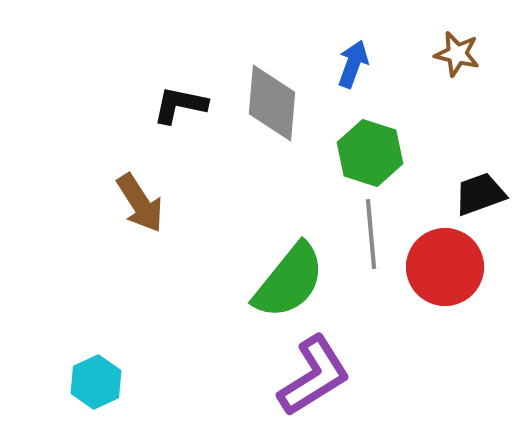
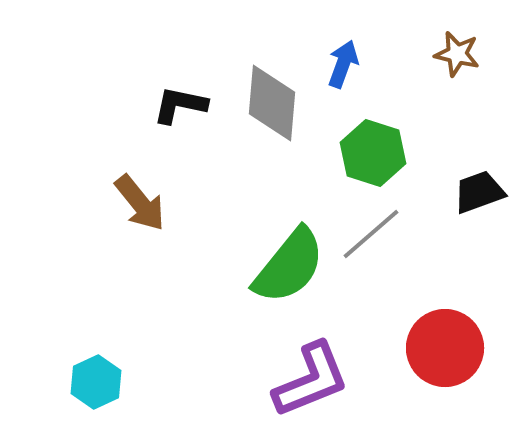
blue arrow: moved 10 px left
green hexagon: moved 3 px right
black trapezoid: moved 1 px left, 2 px up
brown arrow: rotated 6 degrees counterclockwise
gray line: rotated 54 degrees clockwise
red circle: moved 81 px down
green semicircle: moved 15 px up
purple L-shape: moved 3 px left, 4 px down; rotated 10 degrees clockwise
